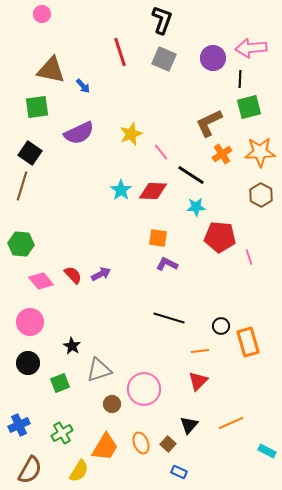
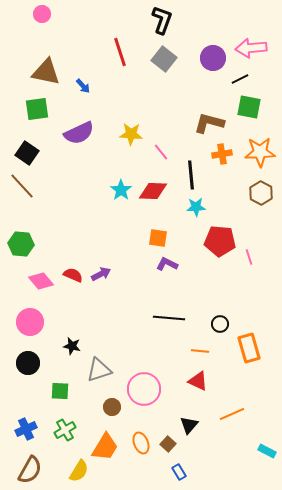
gray square at (164, 59): rotated 15 degrees clockwise
brown triangle at (51, 70): moved 5 px left, 2 px down
black line at (240, 79): rotated 60 degrees clockwise
green square at (37, 107): moved 2 px down
green square at (249, 107): rotated 25 degrees clockwise
brown L-shape at (209, 123): rotated 40 degrees clockwise
yellow star at (131, 134): rotated 25 degrees clockwise
black square at (30, 153): moved 3 px left
orange cross at (222, 154): rotated 24 degrees clockwise
black line at (191, 175): rotated 52 degrees clockwise
brown line at (22, 186): rotated 60 degrees counterclockwise
brown hexagon at (261, 195): moved 2 px up
red pentagon at (220, 237): moved 4 px down
red semicircle at (73, 275): rotated 24 degrees counterclockwise
black line at (169, 318): rotated 12 degrees counterclockwise
black circle at (221, 326): moved 1 px left, 2 px up
orange rectangle at (248, 342): moved 1 px right, 6 px down
black star at (72, 346): rotated 18 degrees counterclockwise
orange line at (200, 351): rotated 12 degrees clockwise
red triangle at (198, 381): rotated 50 degrees counterclockwise
green square at (60, 383): moved 8 px down; rotated 24 degrees clockwise
brown circle at (112, 404): moved 3 px down
orange line at (231, 423): moved 1 px right, 9 px up
blue cross at (19, 425): moved 7 px right, 4 px down
green cross at (62, 433): moved 3 px right, 3 px up
blue rectangle at (179, 472): rotated 35 degrees clockwise
